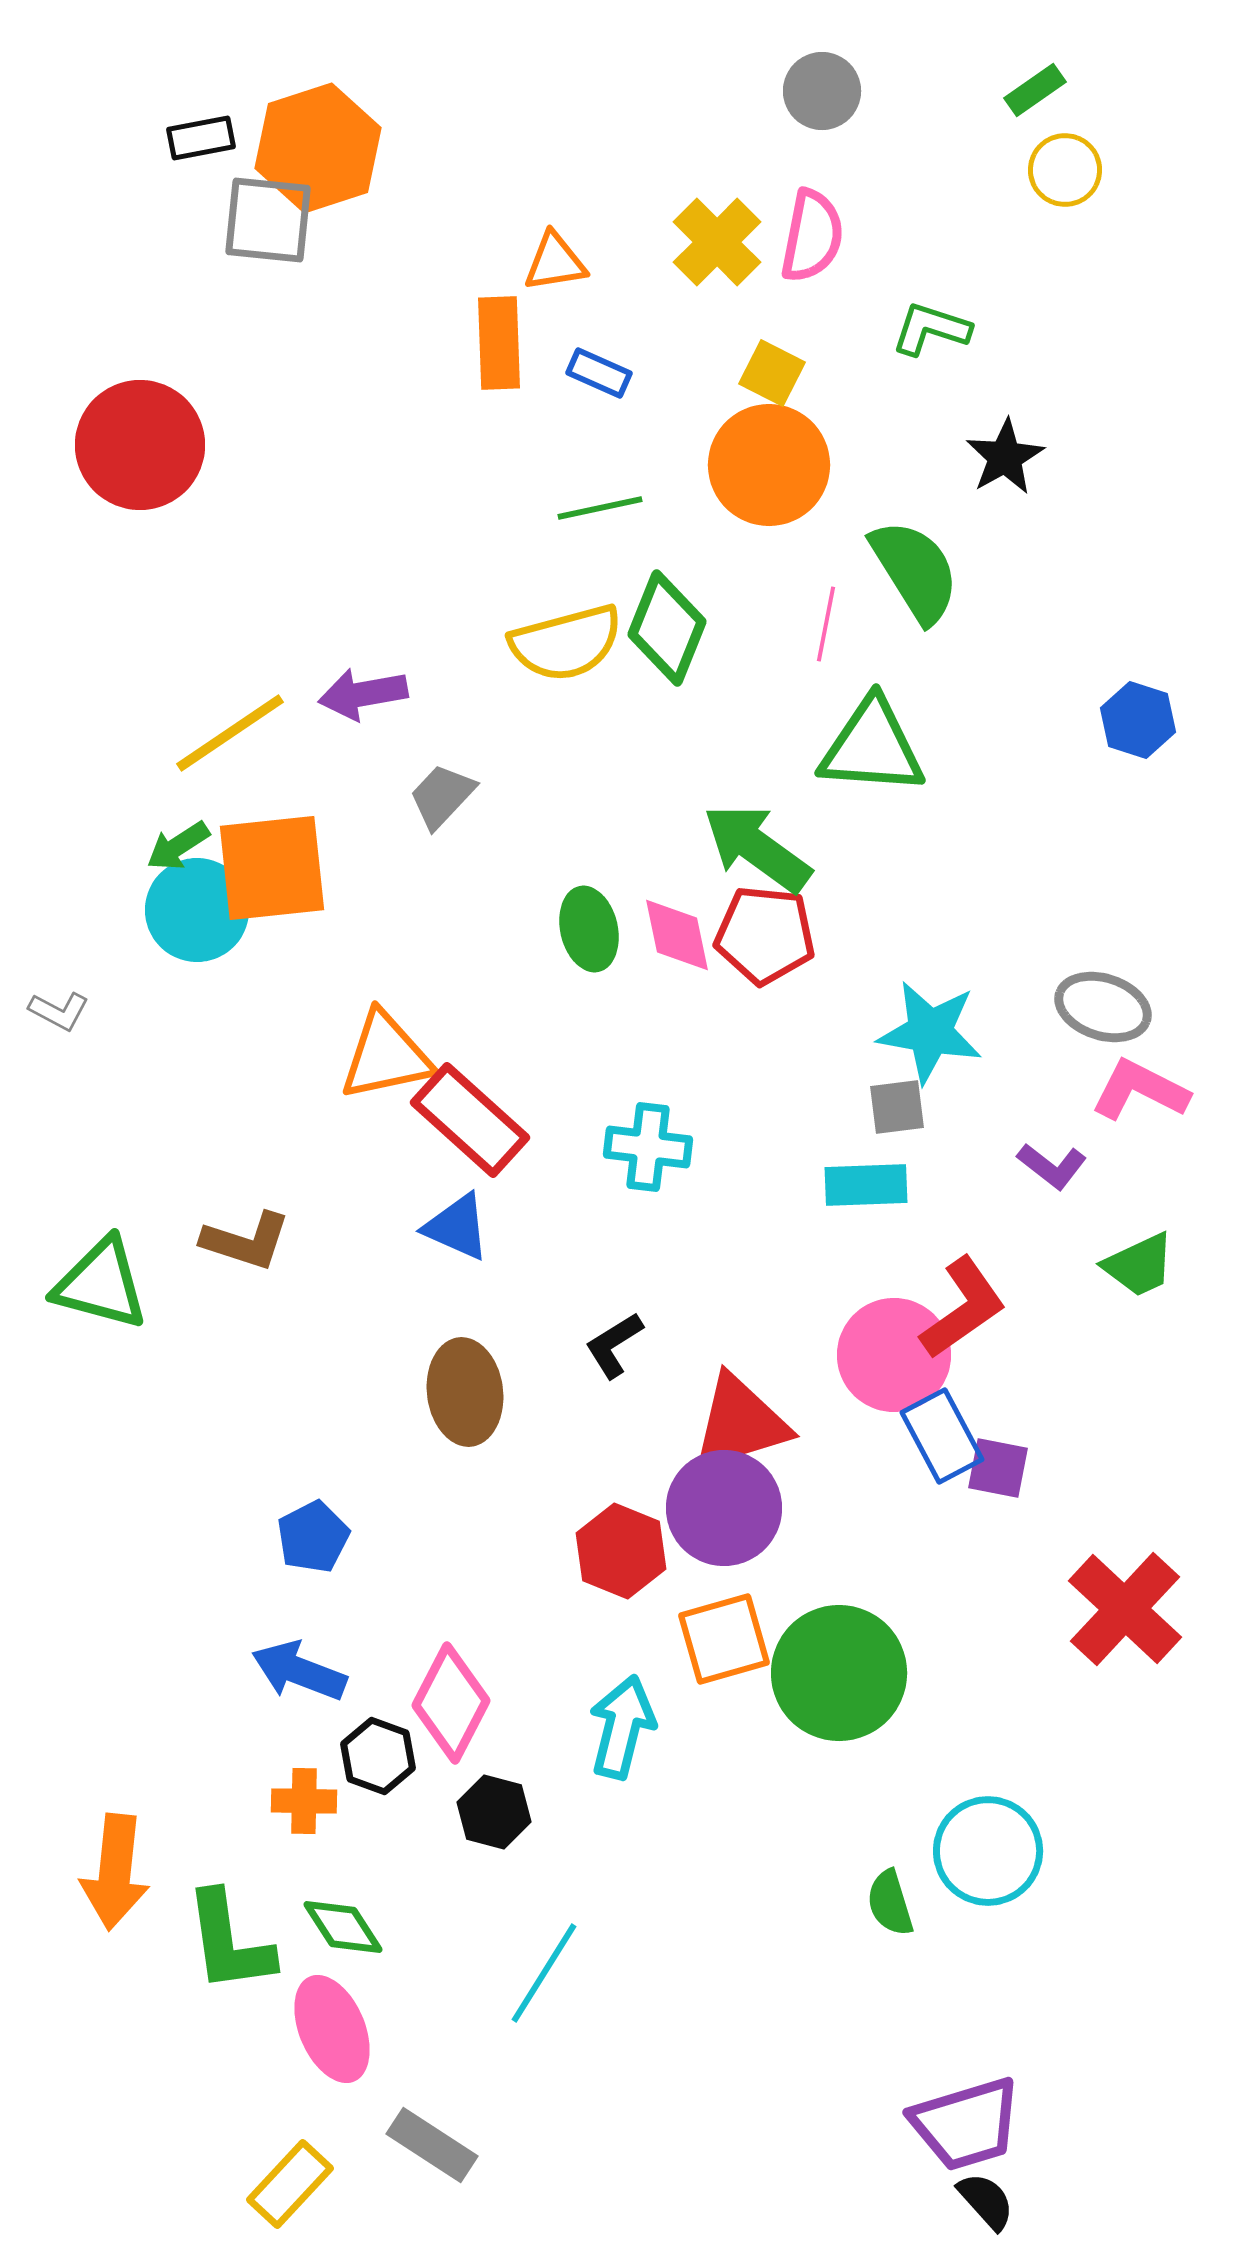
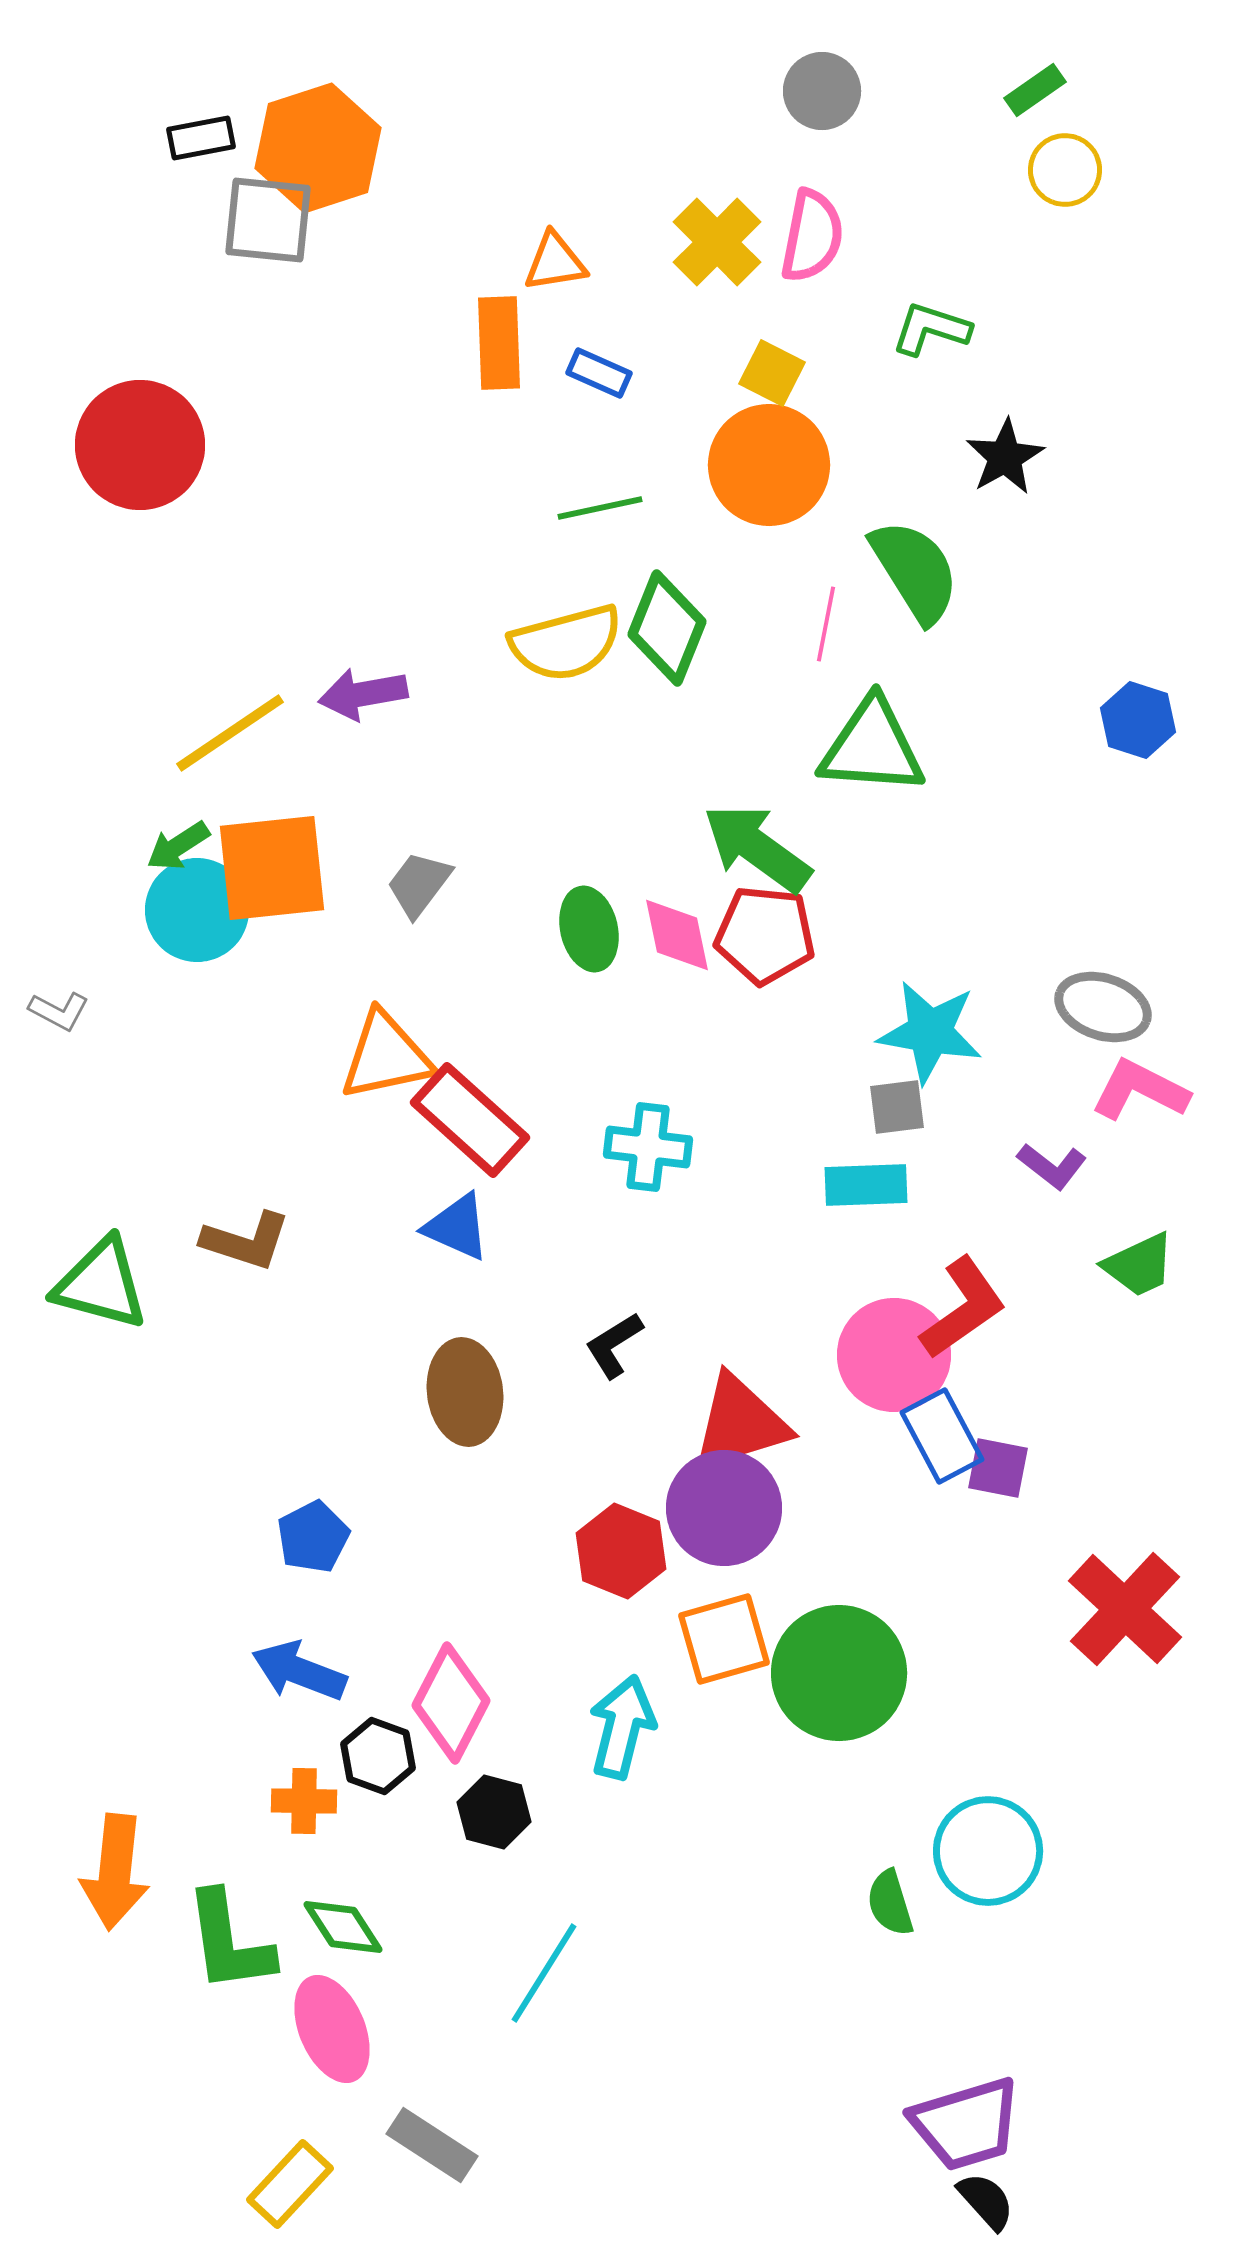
gray trapezoid at (442, 796): moved 23 px left, 88 px down; rotated 6 degrees counterclockwise
